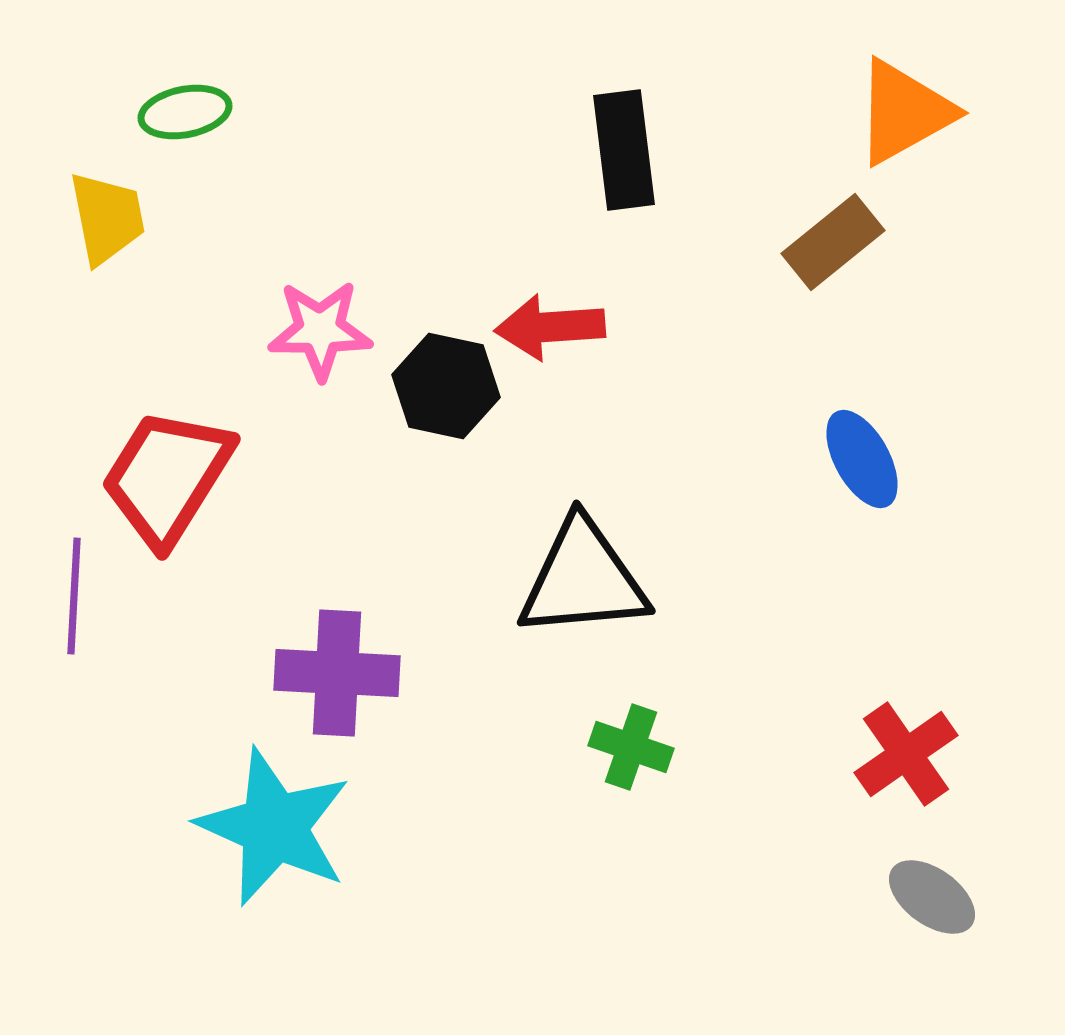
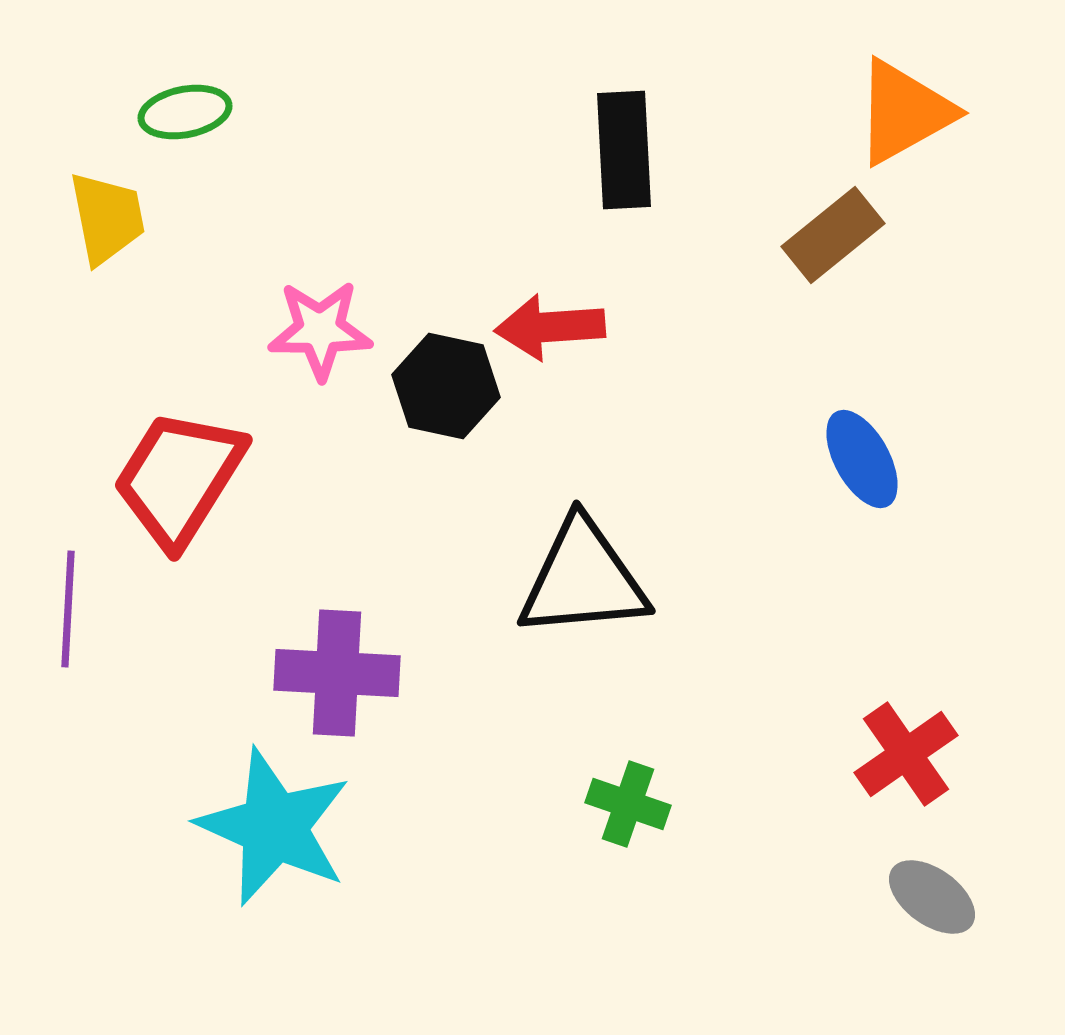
black rectangle: rotated 4 degrees clockwise
brown rectangle: moved 7 px up
red trapezoid: moved 12 px right, 1 px down
purple line: moved 6 px left, 13 px down
green cross: moved 3 px left, 57 px down
